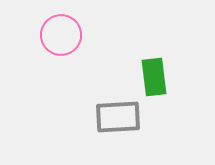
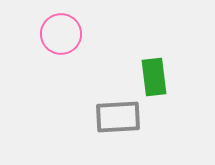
pink circle: moved 1 px up
